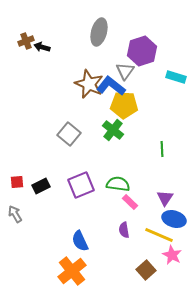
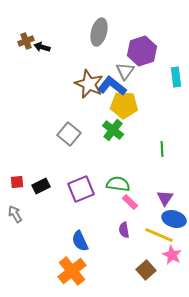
cyan rectangle: rotated 66 degrees clockwise
blue L-shape: moved 1 px right
purple square: moved 4 px down
